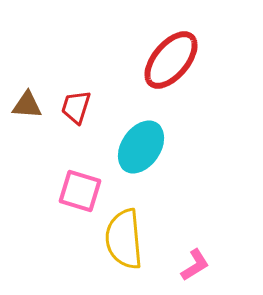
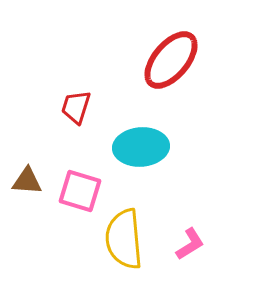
brown triangle: moved 76 px down
cyan ellipse: rotated 52 degrees clockwise
pink L-shape: moved 5 px left, 21 px up
